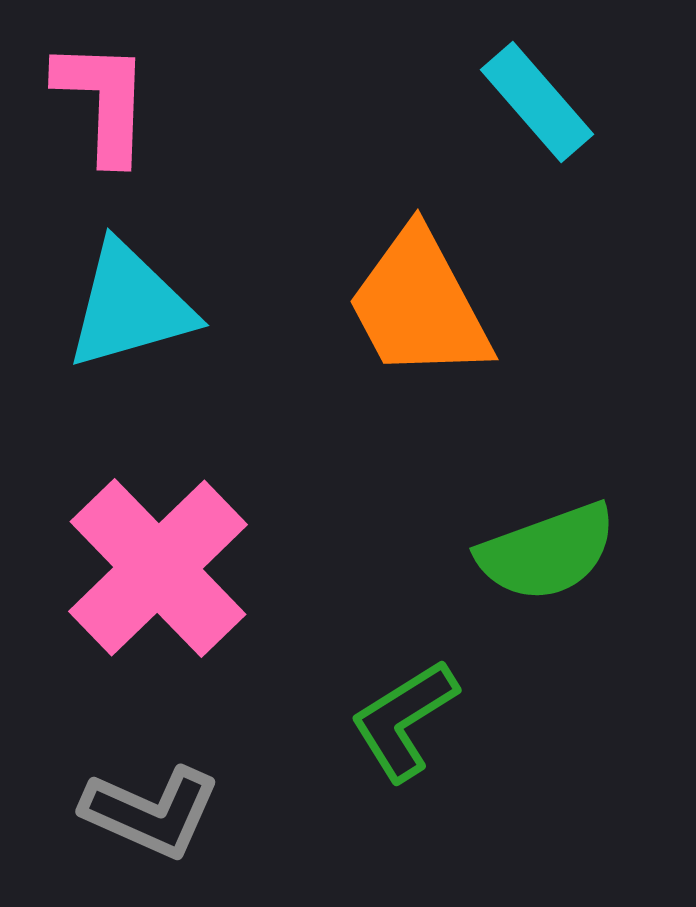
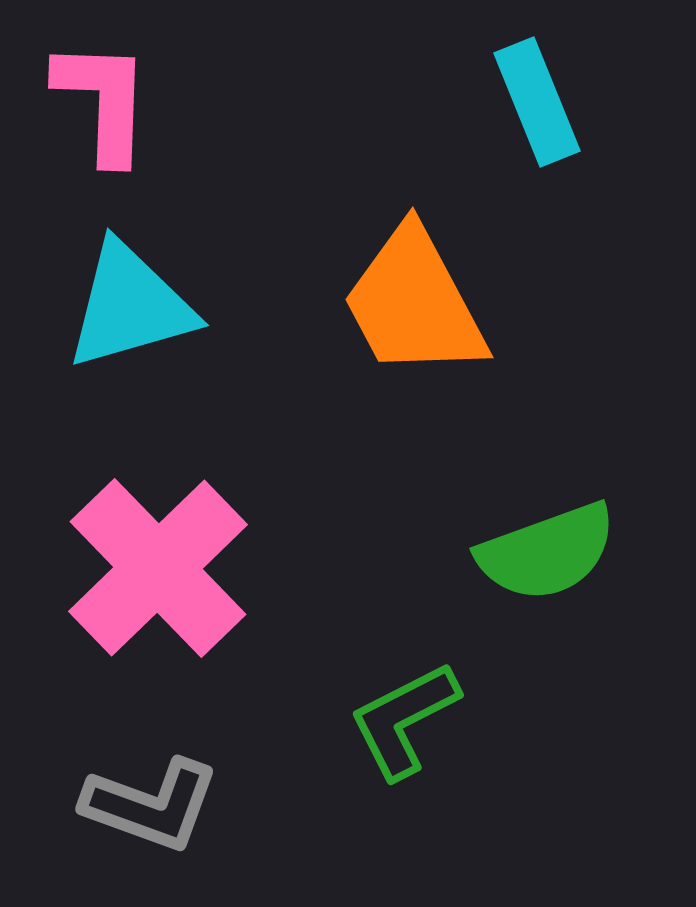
cyan rectangle: rotated 19 degrees clockwise
orange trapezoid: moved 5 px left, 2 px up
green L-shape: rotated 5 degrees clockwise
gray L-shape: moved 7 px up; rotated 4 degrees counterclockwise
